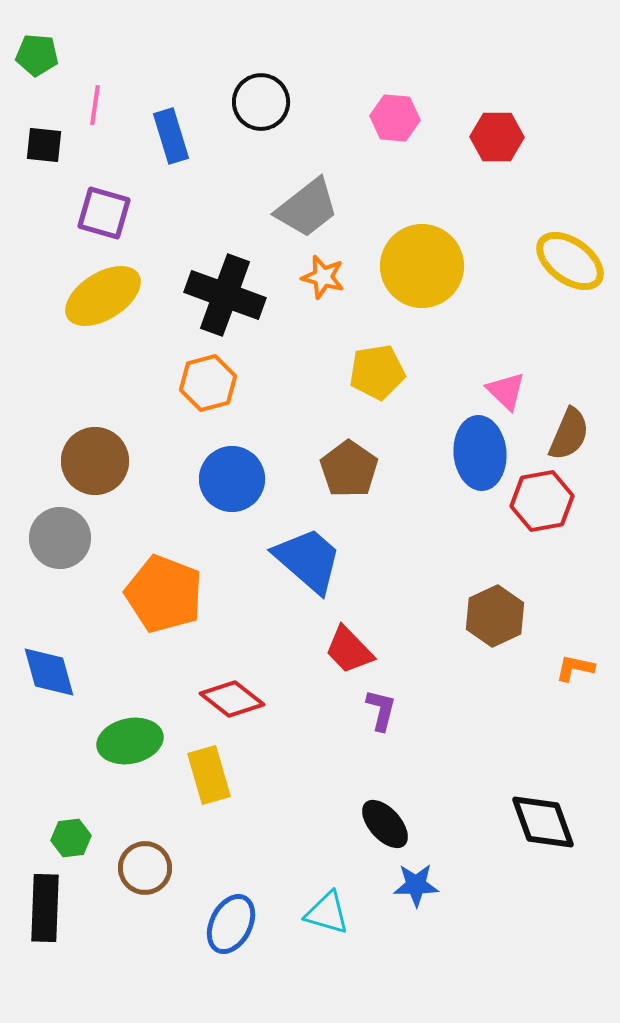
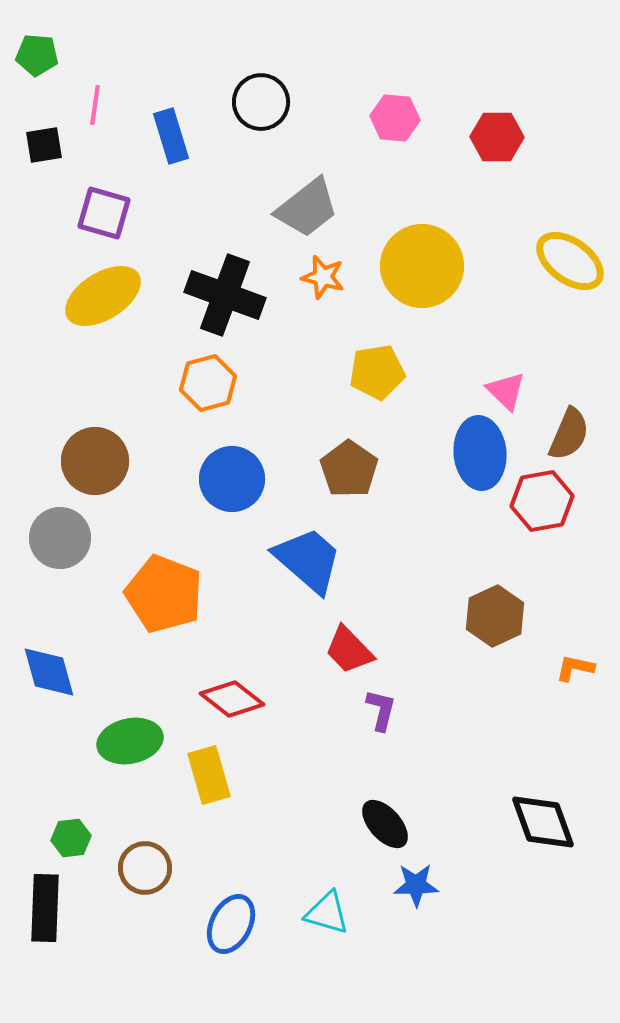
black square at (44, 145): rotated 15 degrees counterclockwise
